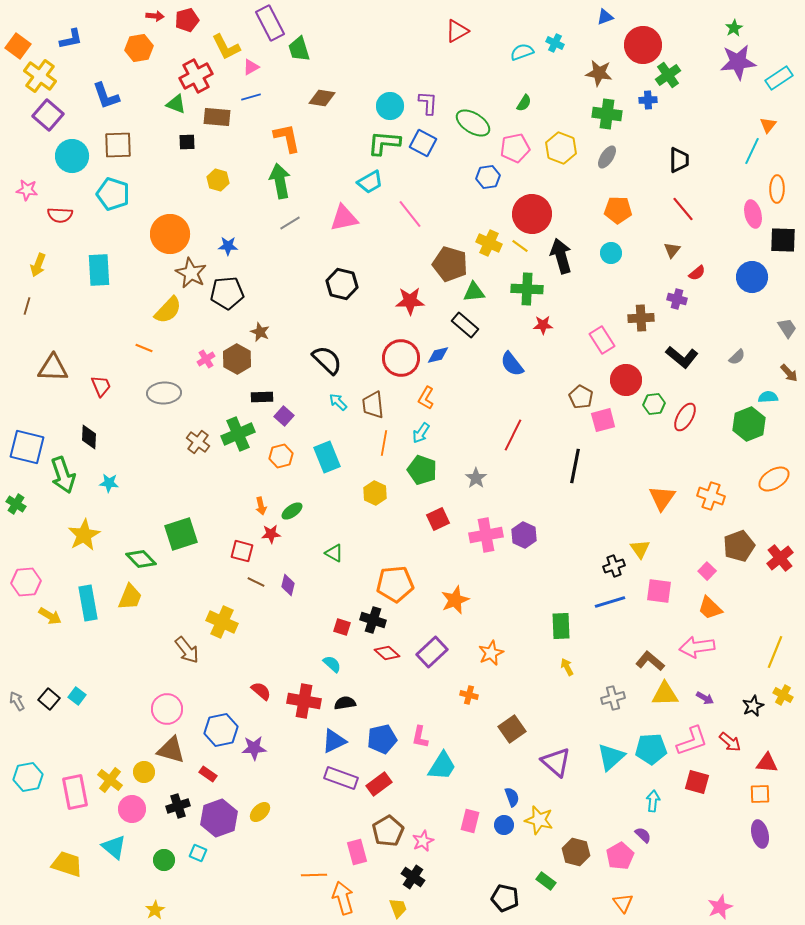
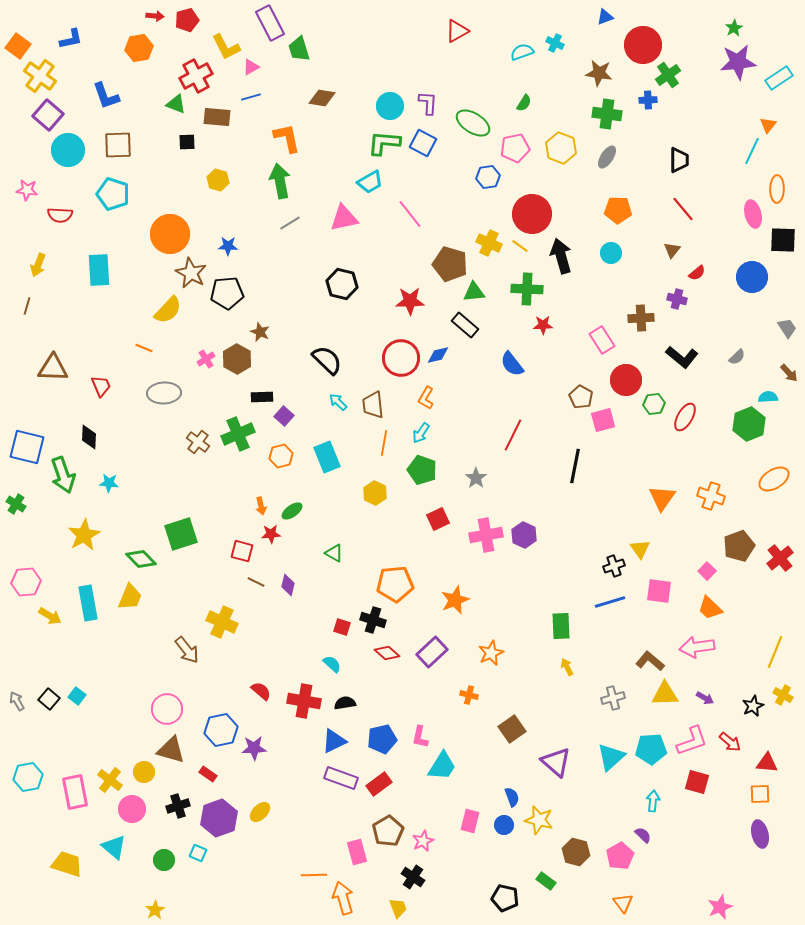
cyan circle at (72, 156): moved 4 px left, 6 px up
